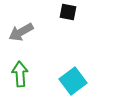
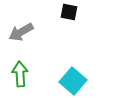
black square: moved 1 px right
cyan square: rotated 12 degrees counterclockwise
